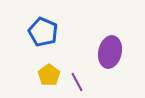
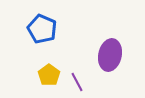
blue pentagon: moved 1 px left, 3 px up
purple ellipse: moved 3 px down
